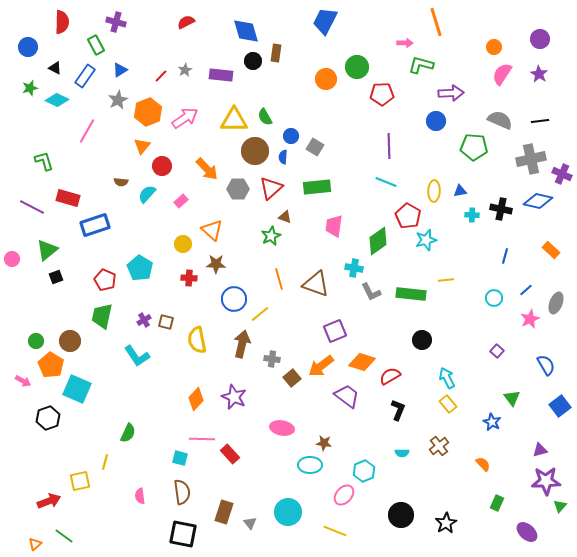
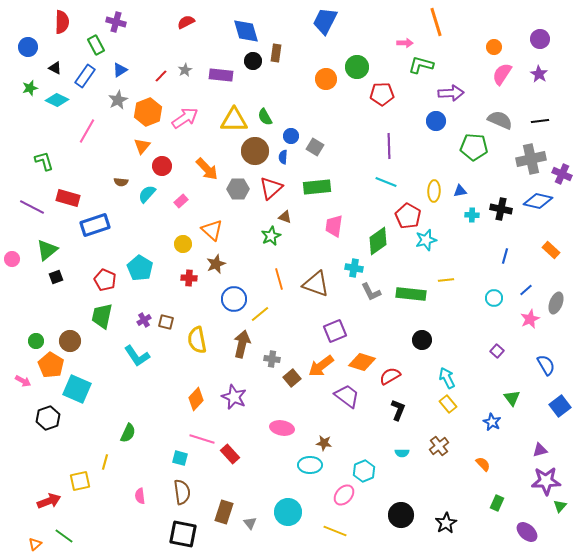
brown star at (216, 264): rotated 24 degrees counterclockwise
pink line at (202, 439): rotated 15 degrees clockwise
